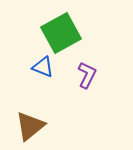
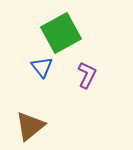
blue triangle: moved 1 px left; rotated 30 degrees clockwise
